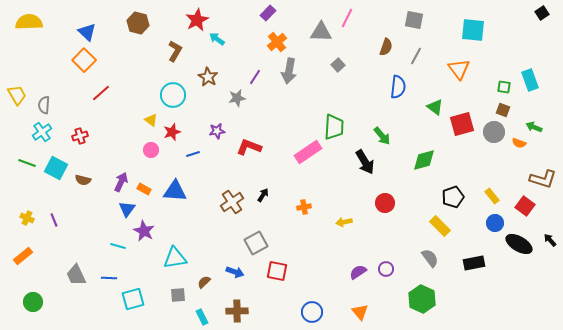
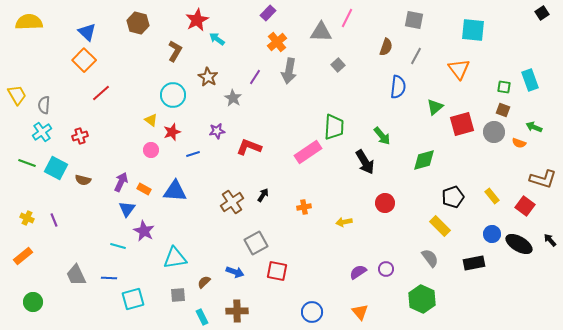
gray star at (237, 98): moved 4 px left; rotated 30 degrees counterclockwise
green triangle at (435, 107): rotated 42 degrees clockwise
blue circle at (495, 223): moved 3 px left, 11 px down
